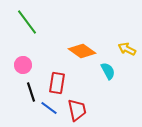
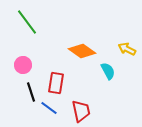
red rectangle: moved 1 px left
red trapezoid: moved 4 px right, 1 px down
